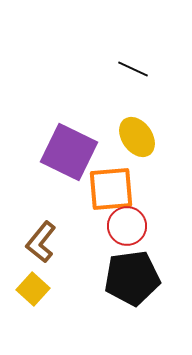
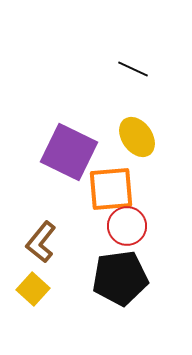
black pentagon: moved 12 px left
